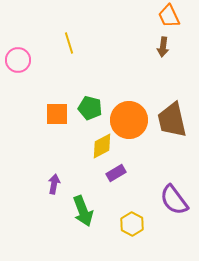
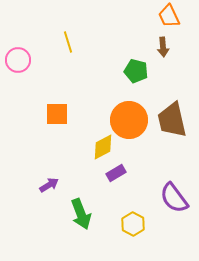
yellow line: moved 1 px left, 1 px up
brown arrow: rotated 12 degrees counterclockwise
green pentagon: moved 46 px right, 37 px up
yellow diamond: moved 1 px right, 1 px down
purple arrow: moved 5 px left, 1 px down; rotated 48 degrees clockwise
purple semicircle: moved 2 px up
green arrow: moved 2 px left, 3 px down
yellow hexagon: moved 1 px right
